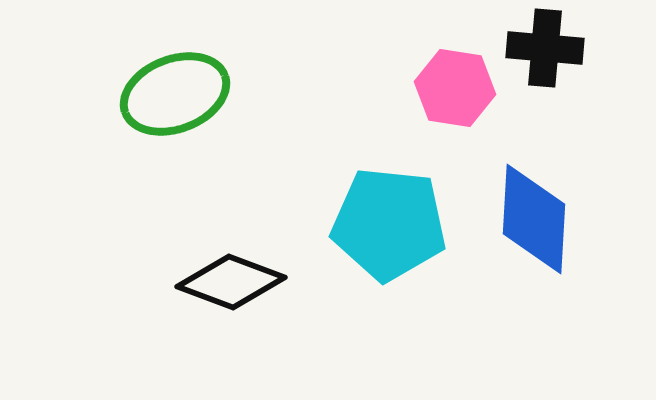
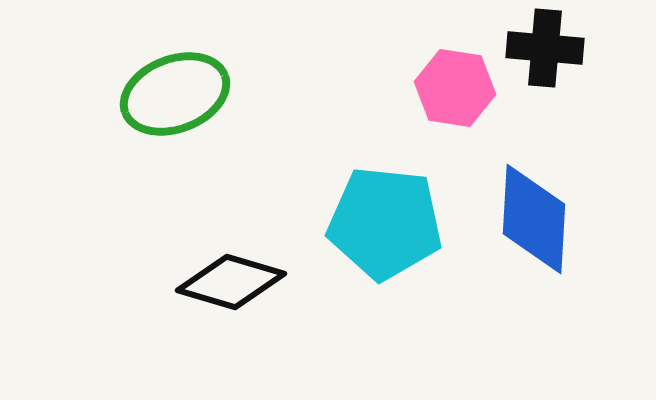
cyan pentagon: moved 4 px left, 1 px up
black diamond: rotated 4 degrees counterclockwise
